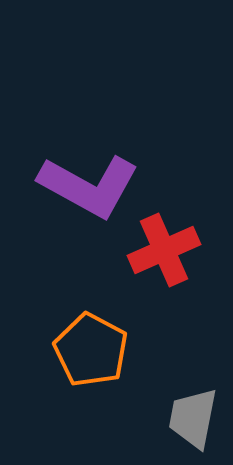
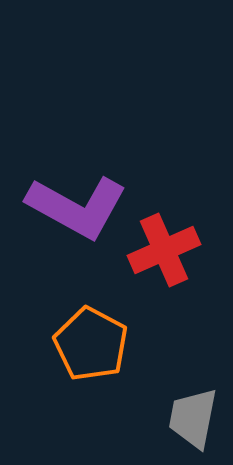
purple L-shape: moved 12 px left, 21 px down
orange pentagon: moved 6 px up
